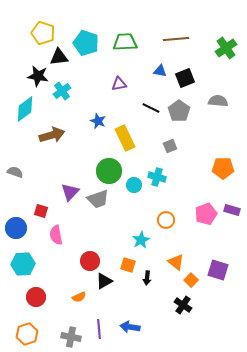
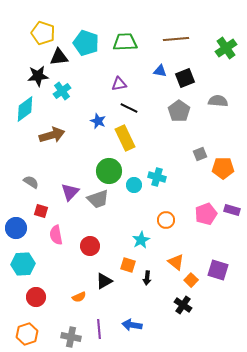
black star at (38, 76): rotated 15 degrees counterclockwise
black line at (151, 108): moved 22 px left
gray square at (170, 146): moved 30 px right, 8 px down
gray semicircle at (15, 172): moved 16 px right, 10 px down; rotated 14 degrees clockwise
red circle at (90, 261): moved 15 px up
blue arrow at (130, 327): moved 2 px right, 2 px up
